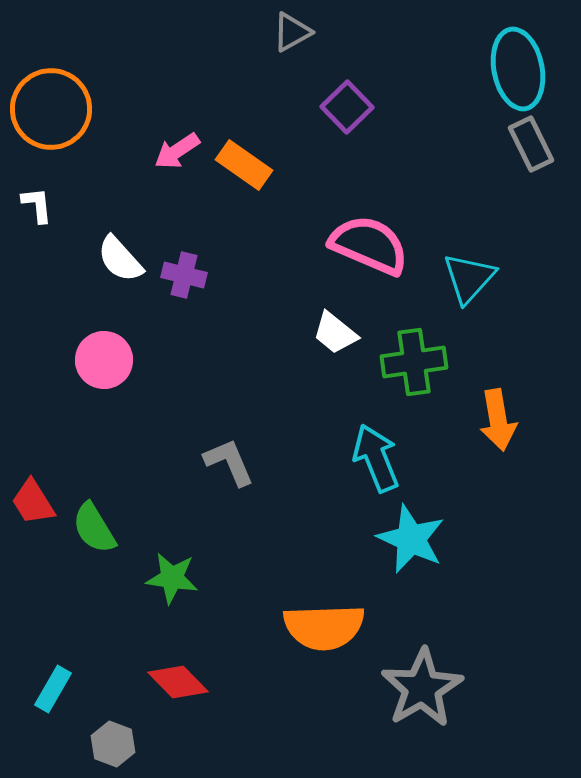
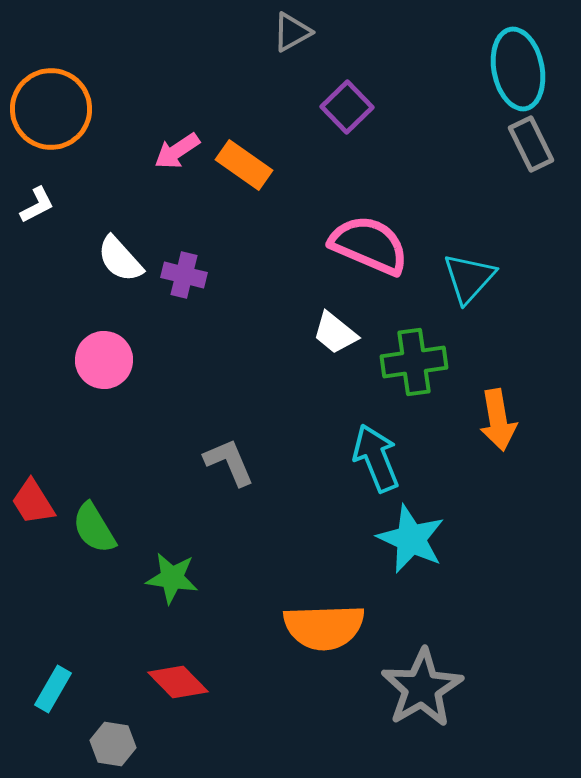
white L-shape: rotated 69 degrees clockwise
gray hexagon: rotated 12 degrees counterclockwise
